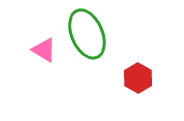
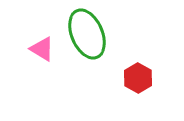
pink triangle: moved 2 px left, 1 px up
